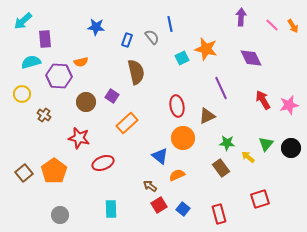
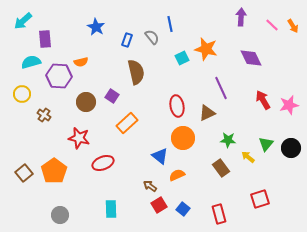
blue star at (96, 27): rotated 24 degrees clockwise
brown triangle at (207, 116): moved 3 px up
green star at (227, 143): moved 1 px right, 3 px up
